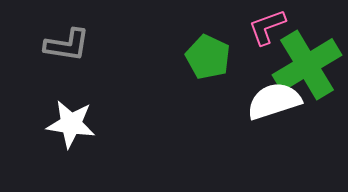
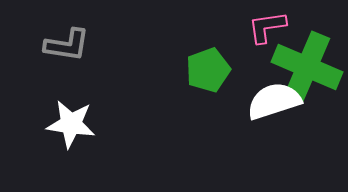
pink L-shape: rotated 12 degrees clockwise
green pentagon: moved 13 px down; rotated 27 degrees clockwise
green cross: moved 2 px down; rotated 36 degrees counterclockwise
